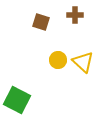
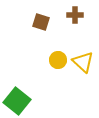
green square: moved 1 px down; rotated 12 degrees clockwise
